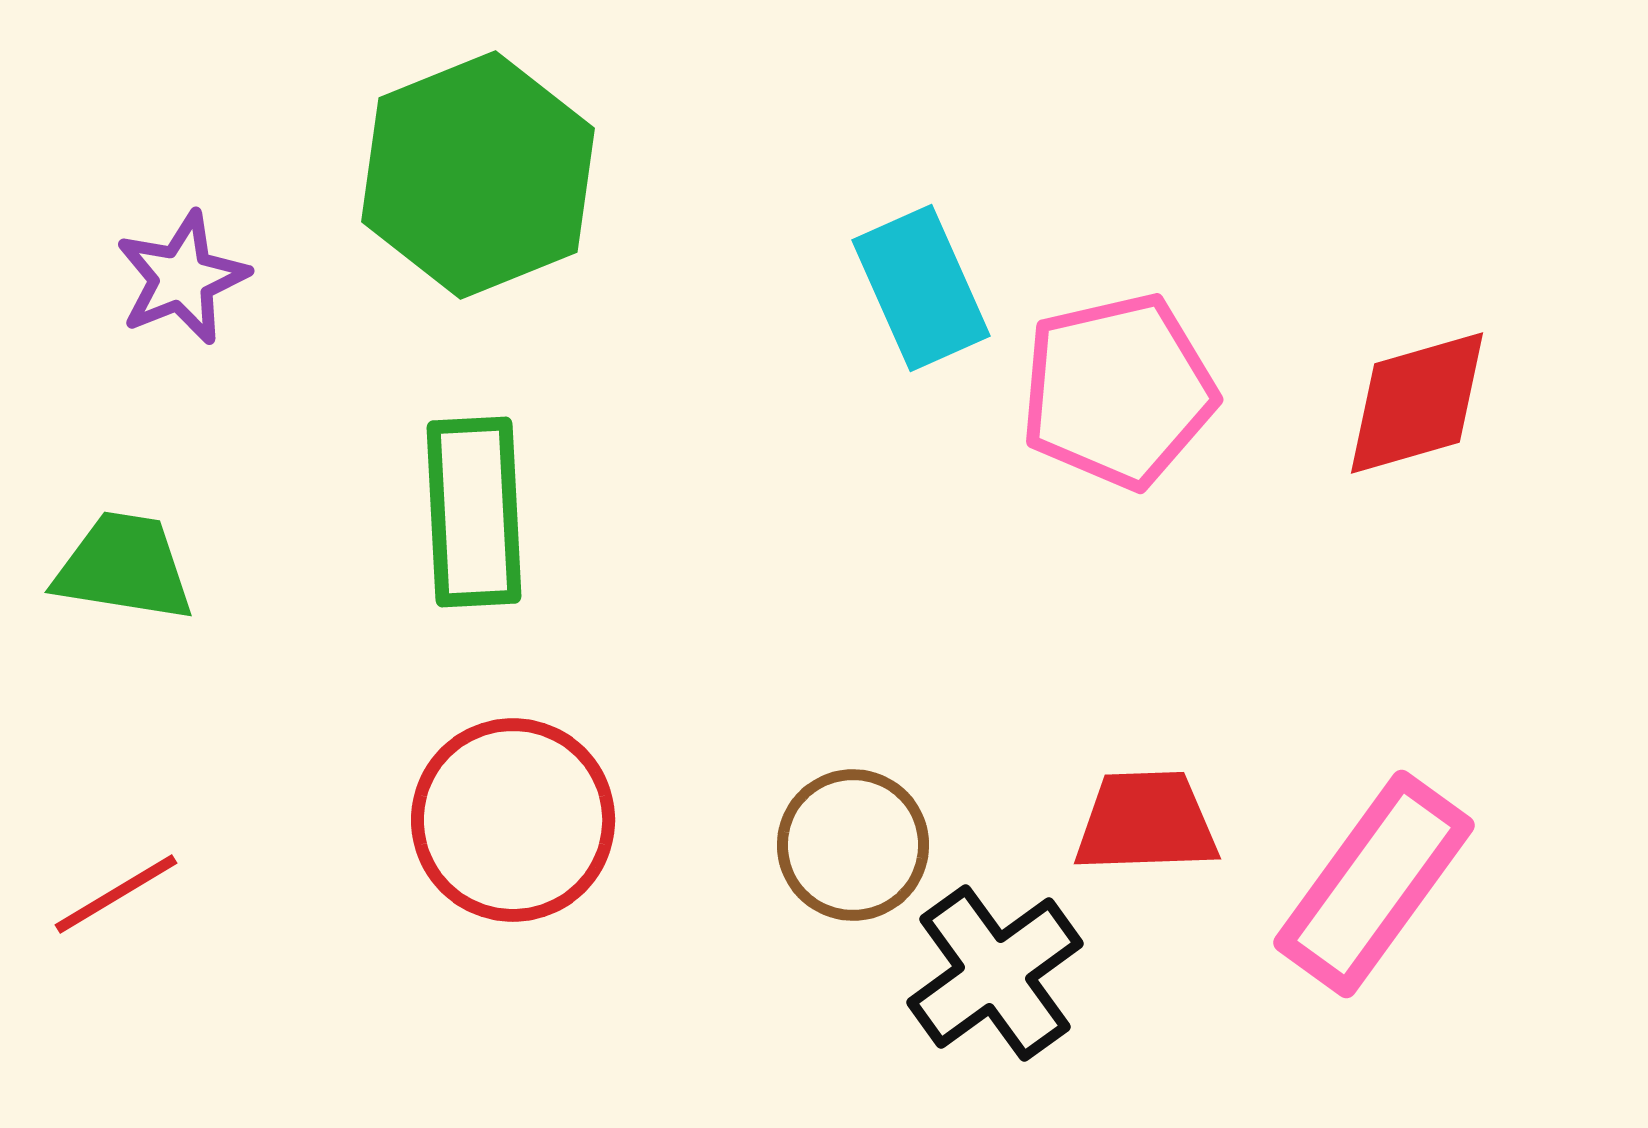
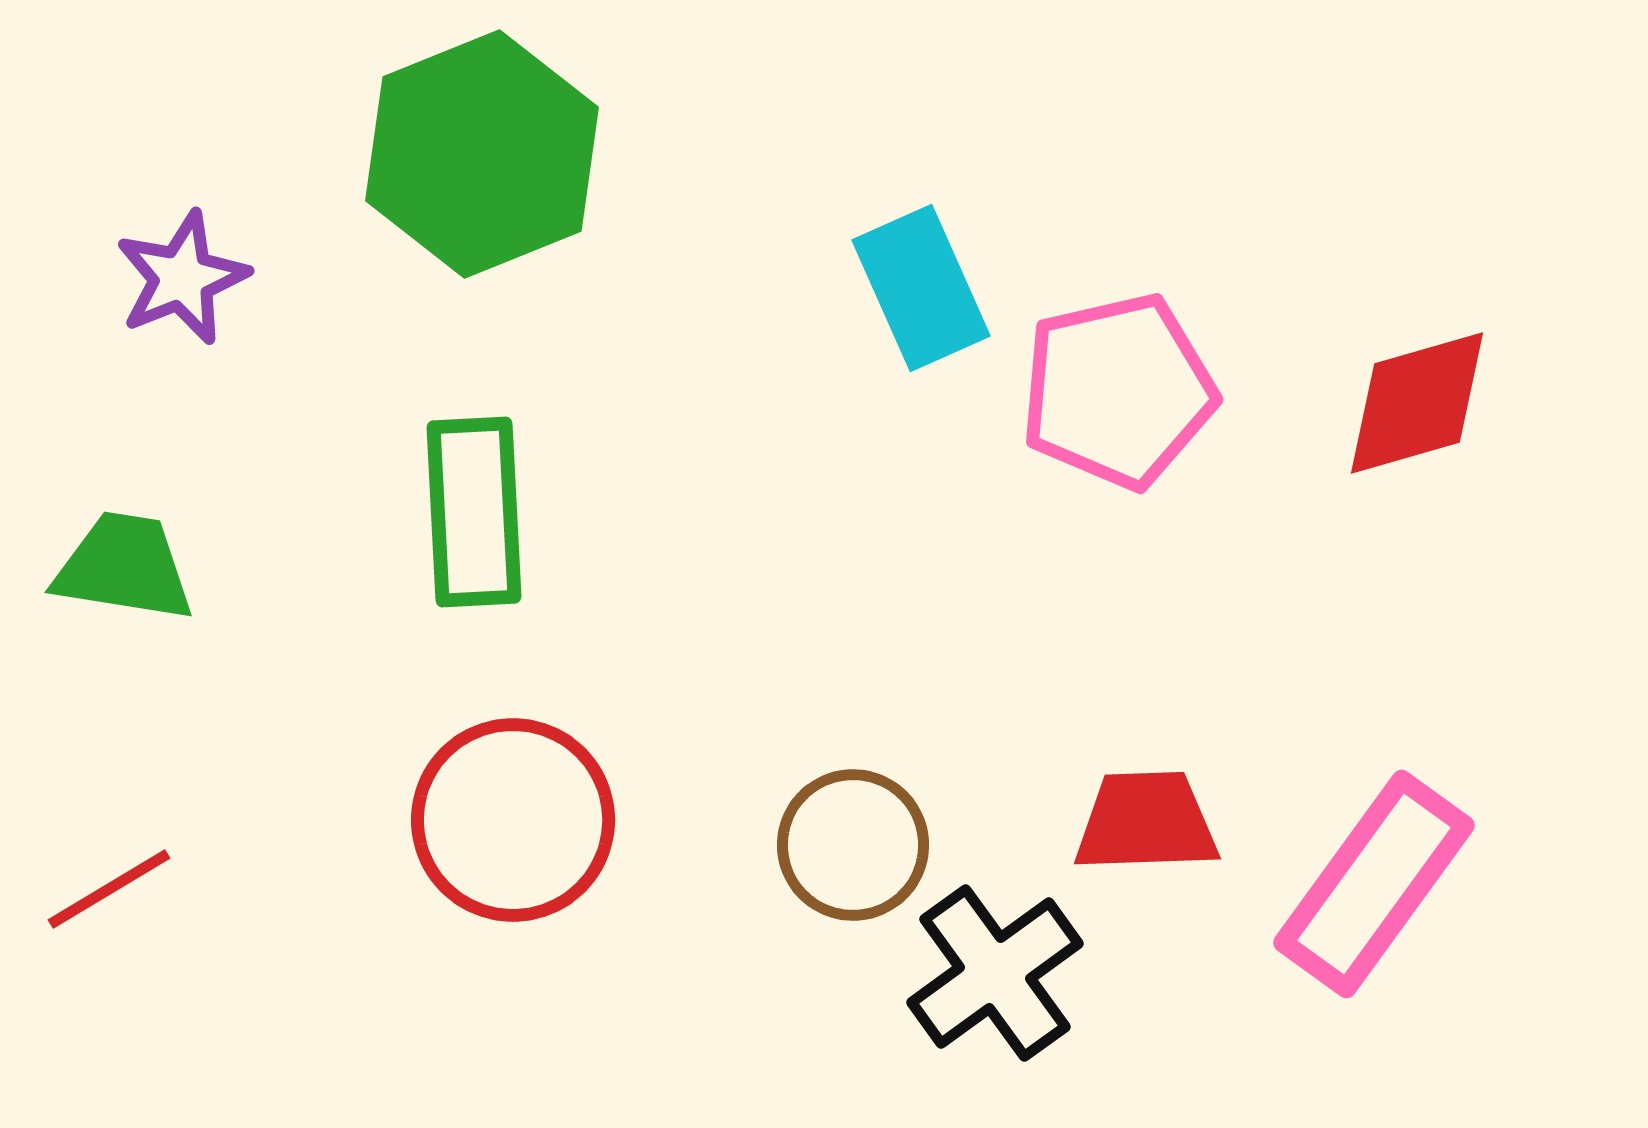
green hexagon: moved 4 px right, 21 px up
red line: moved 7 px left, 5 px up
